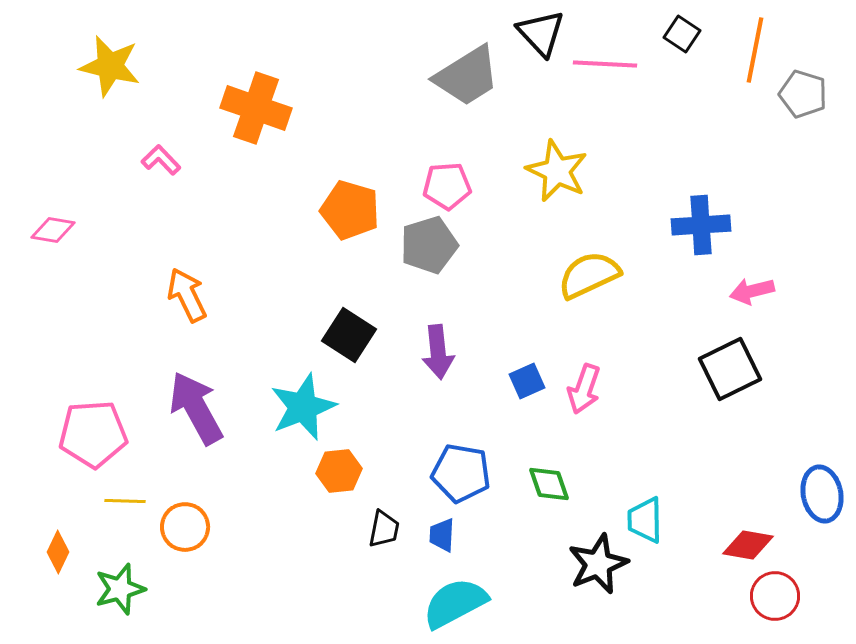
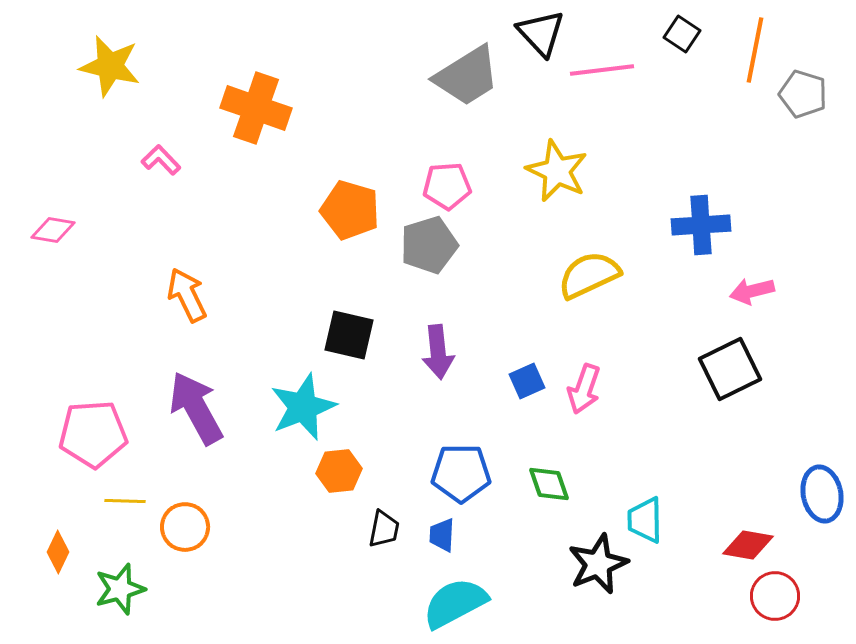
pink line at (605, 64): moved 3 px left, 6 px down; rotated 10 degrees counterclockwise
black square at (349, 335): rotated 20 degrees counterclockwise
blue pentagon at (461, 473): rotated 10 degrees counterclockwise
